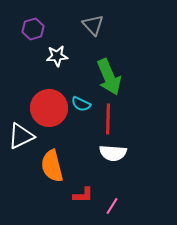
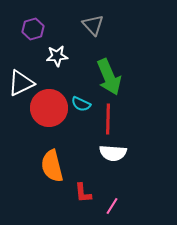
white triangle: moved 53 px up
red L-shape: moved 2 px up; rotated 85 degrees clockwise
